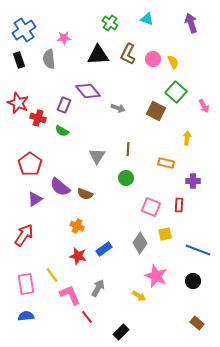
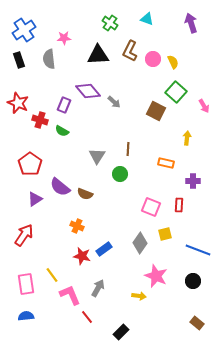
brown L-shape at (128, 54): moved 2 px right, 3 px up
gray arrow at (118, 108): moved 4 px left, 6 px up; rotated 24 degrees clockwise
red cross at (38, 118): moved 2 px right, 2 px down
green circle at (126, 178): moved 6 px left, 4 px up
red star at (78, 256): moved 4 px right
yellow arrow at (139, 296): rotated 24 degrees counterclockwise
